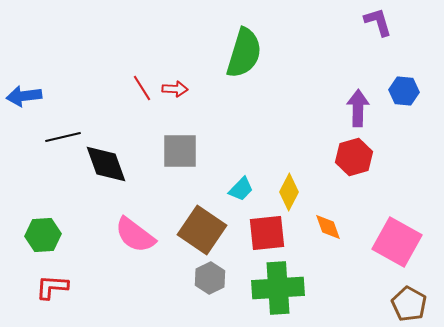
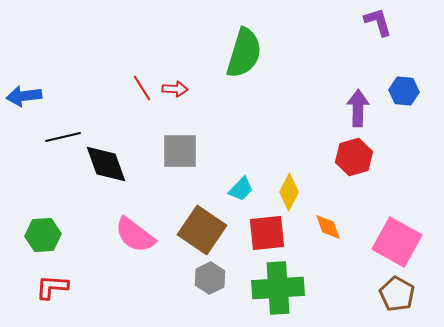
brown pentagon: moved 12 px left, 10 px up
